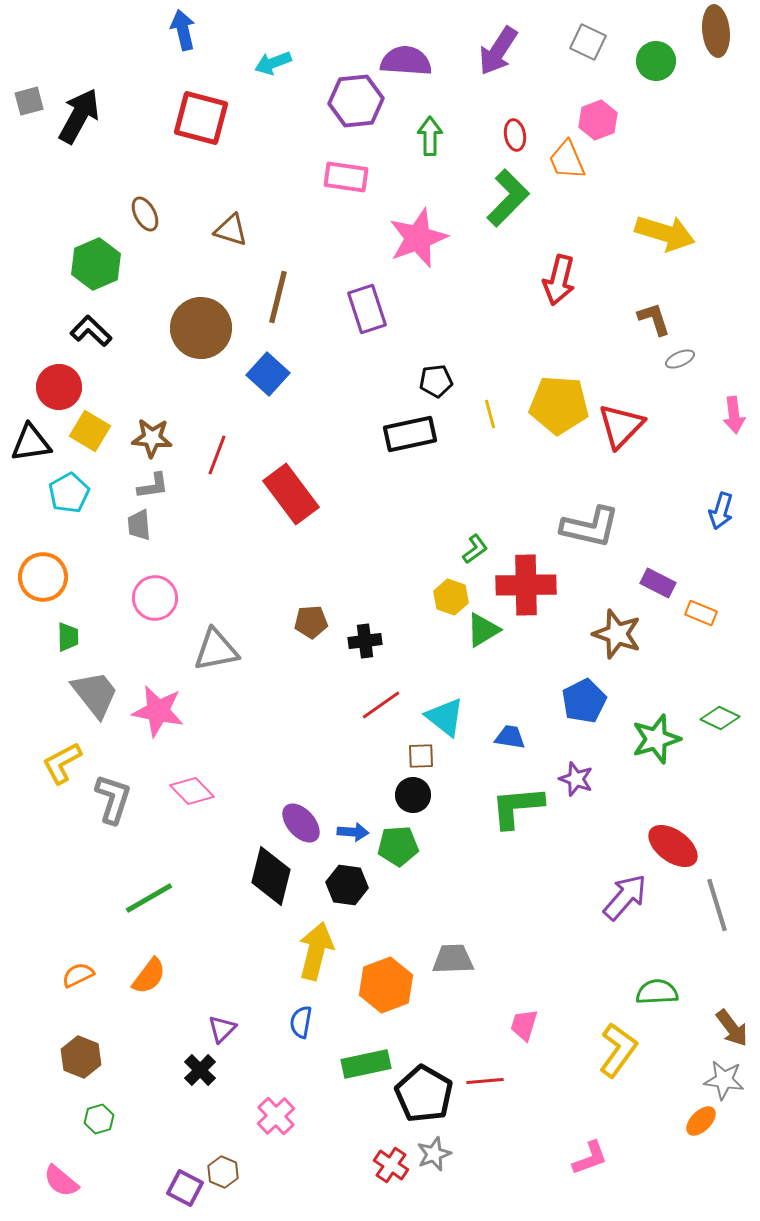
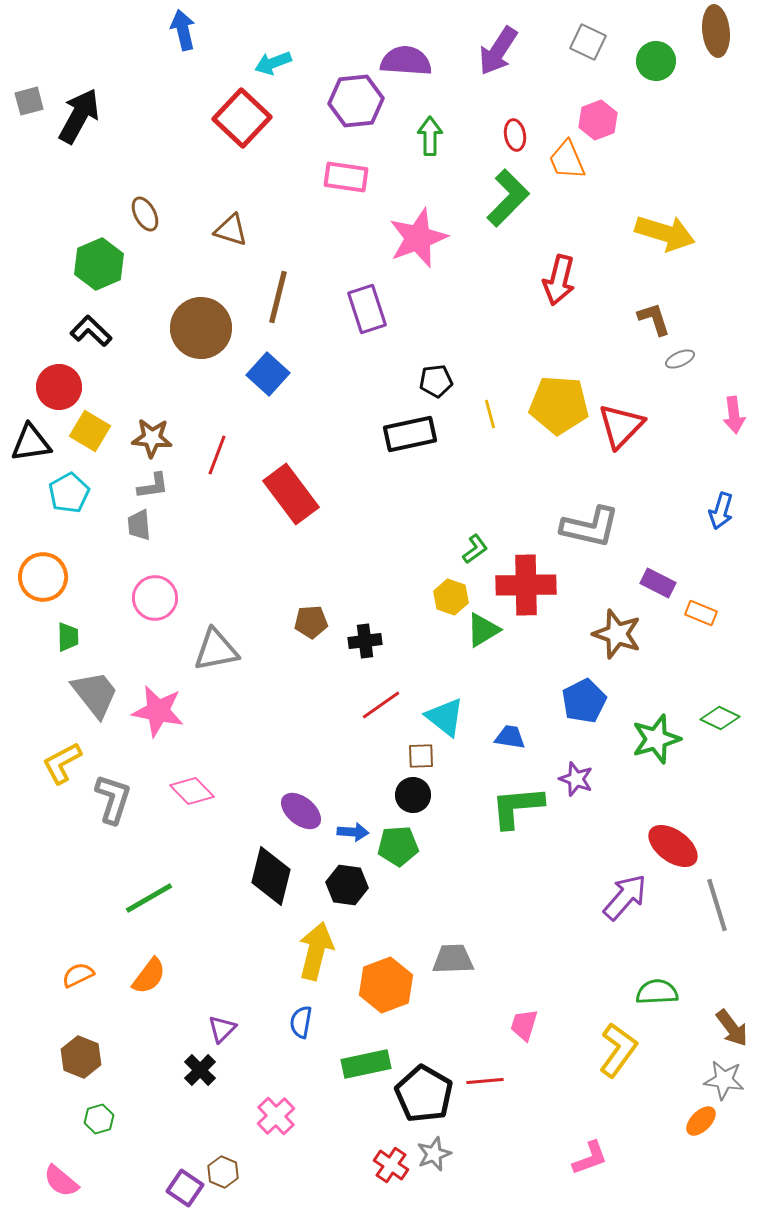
red square at (201, 118): moved 41 px right; rotated 28 degrees clockwise
green hexagon at (96, 264): moved 3 px right
purple ellipse at (301, 823): moved 12 px up; rotated 9 degrees counterclockwise
purple square at (185, 1188): rotated 6 degrees clockwise
